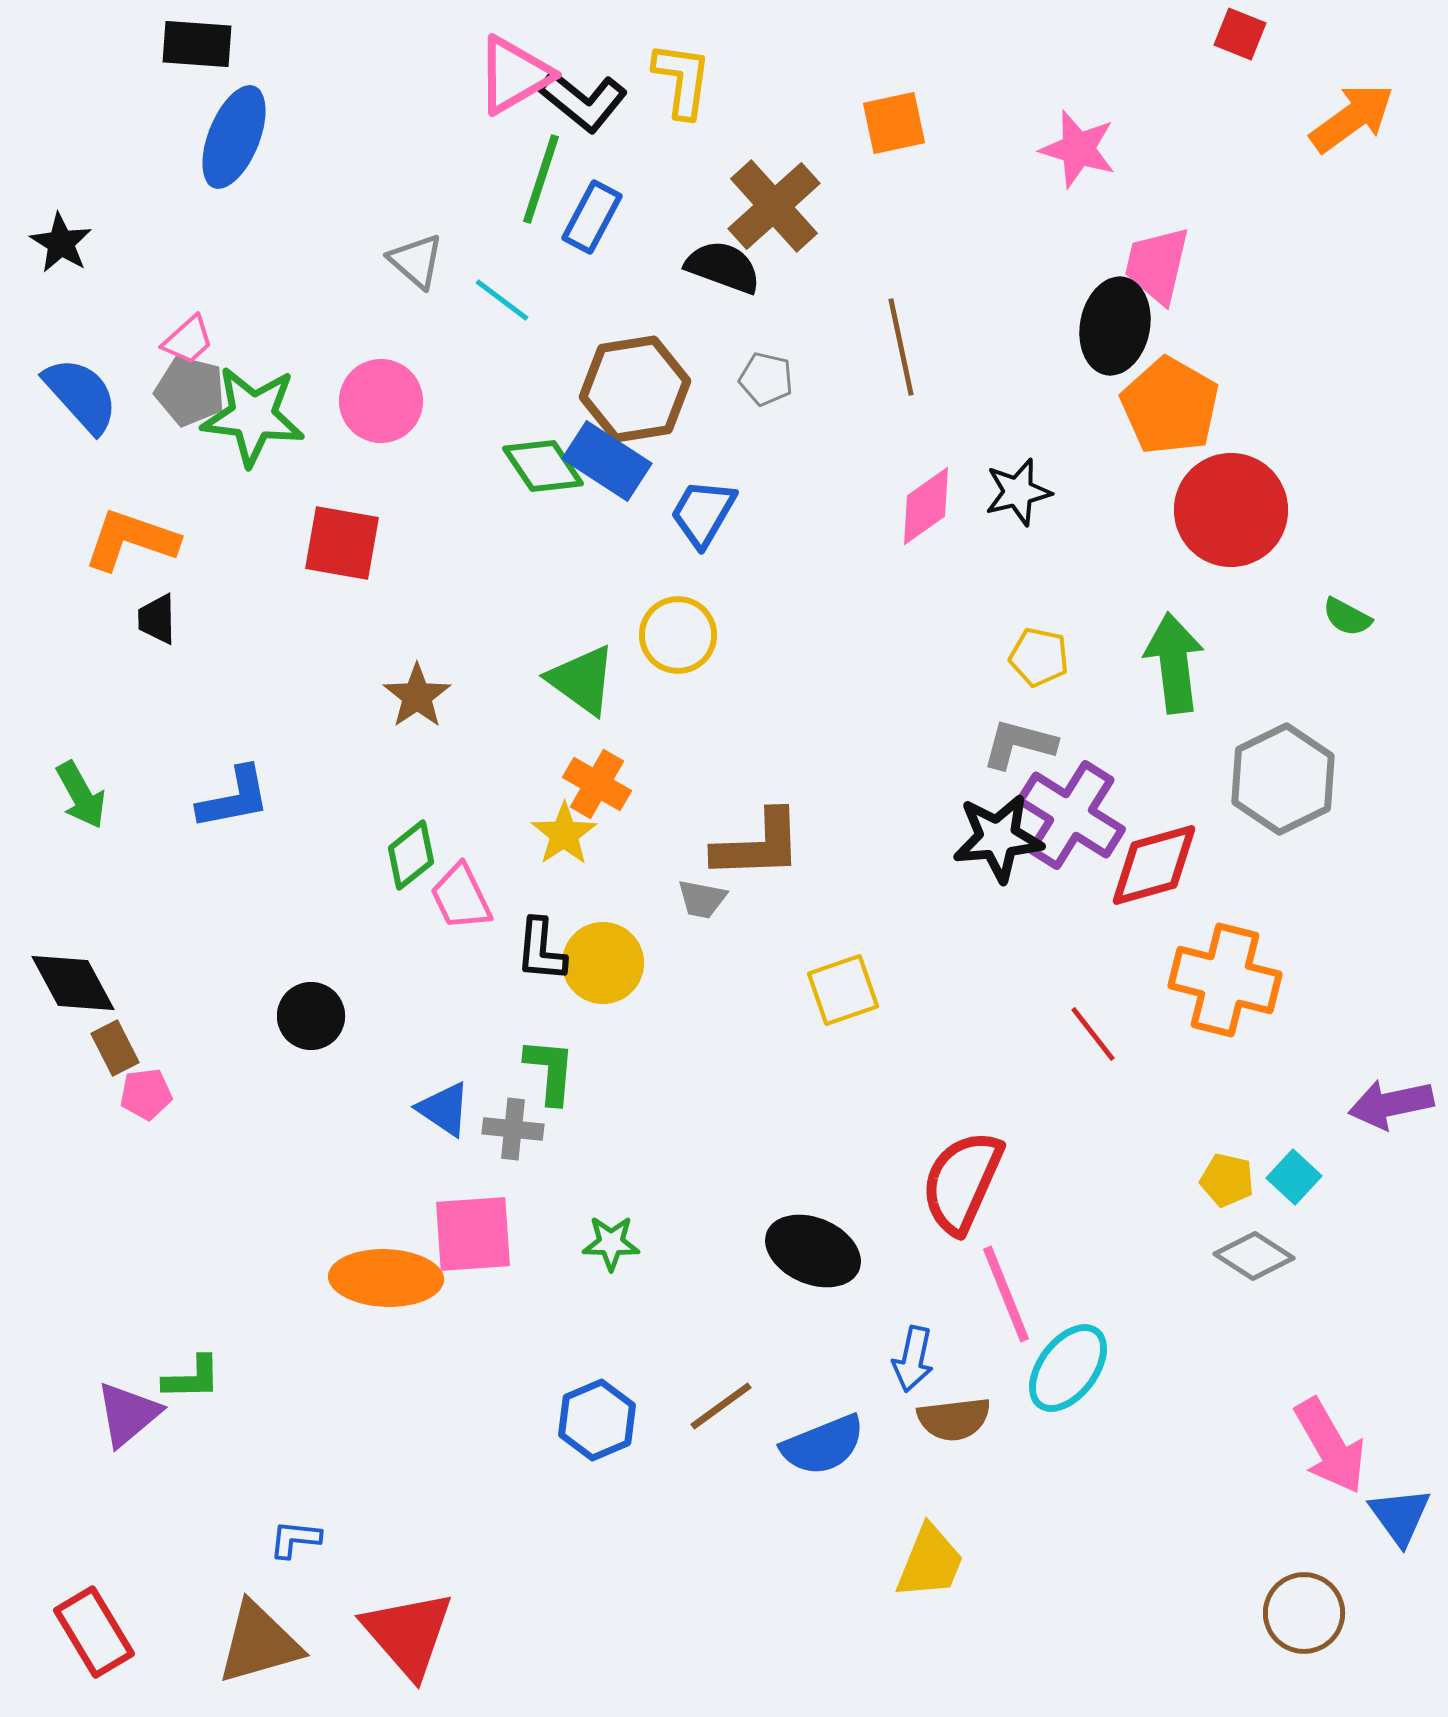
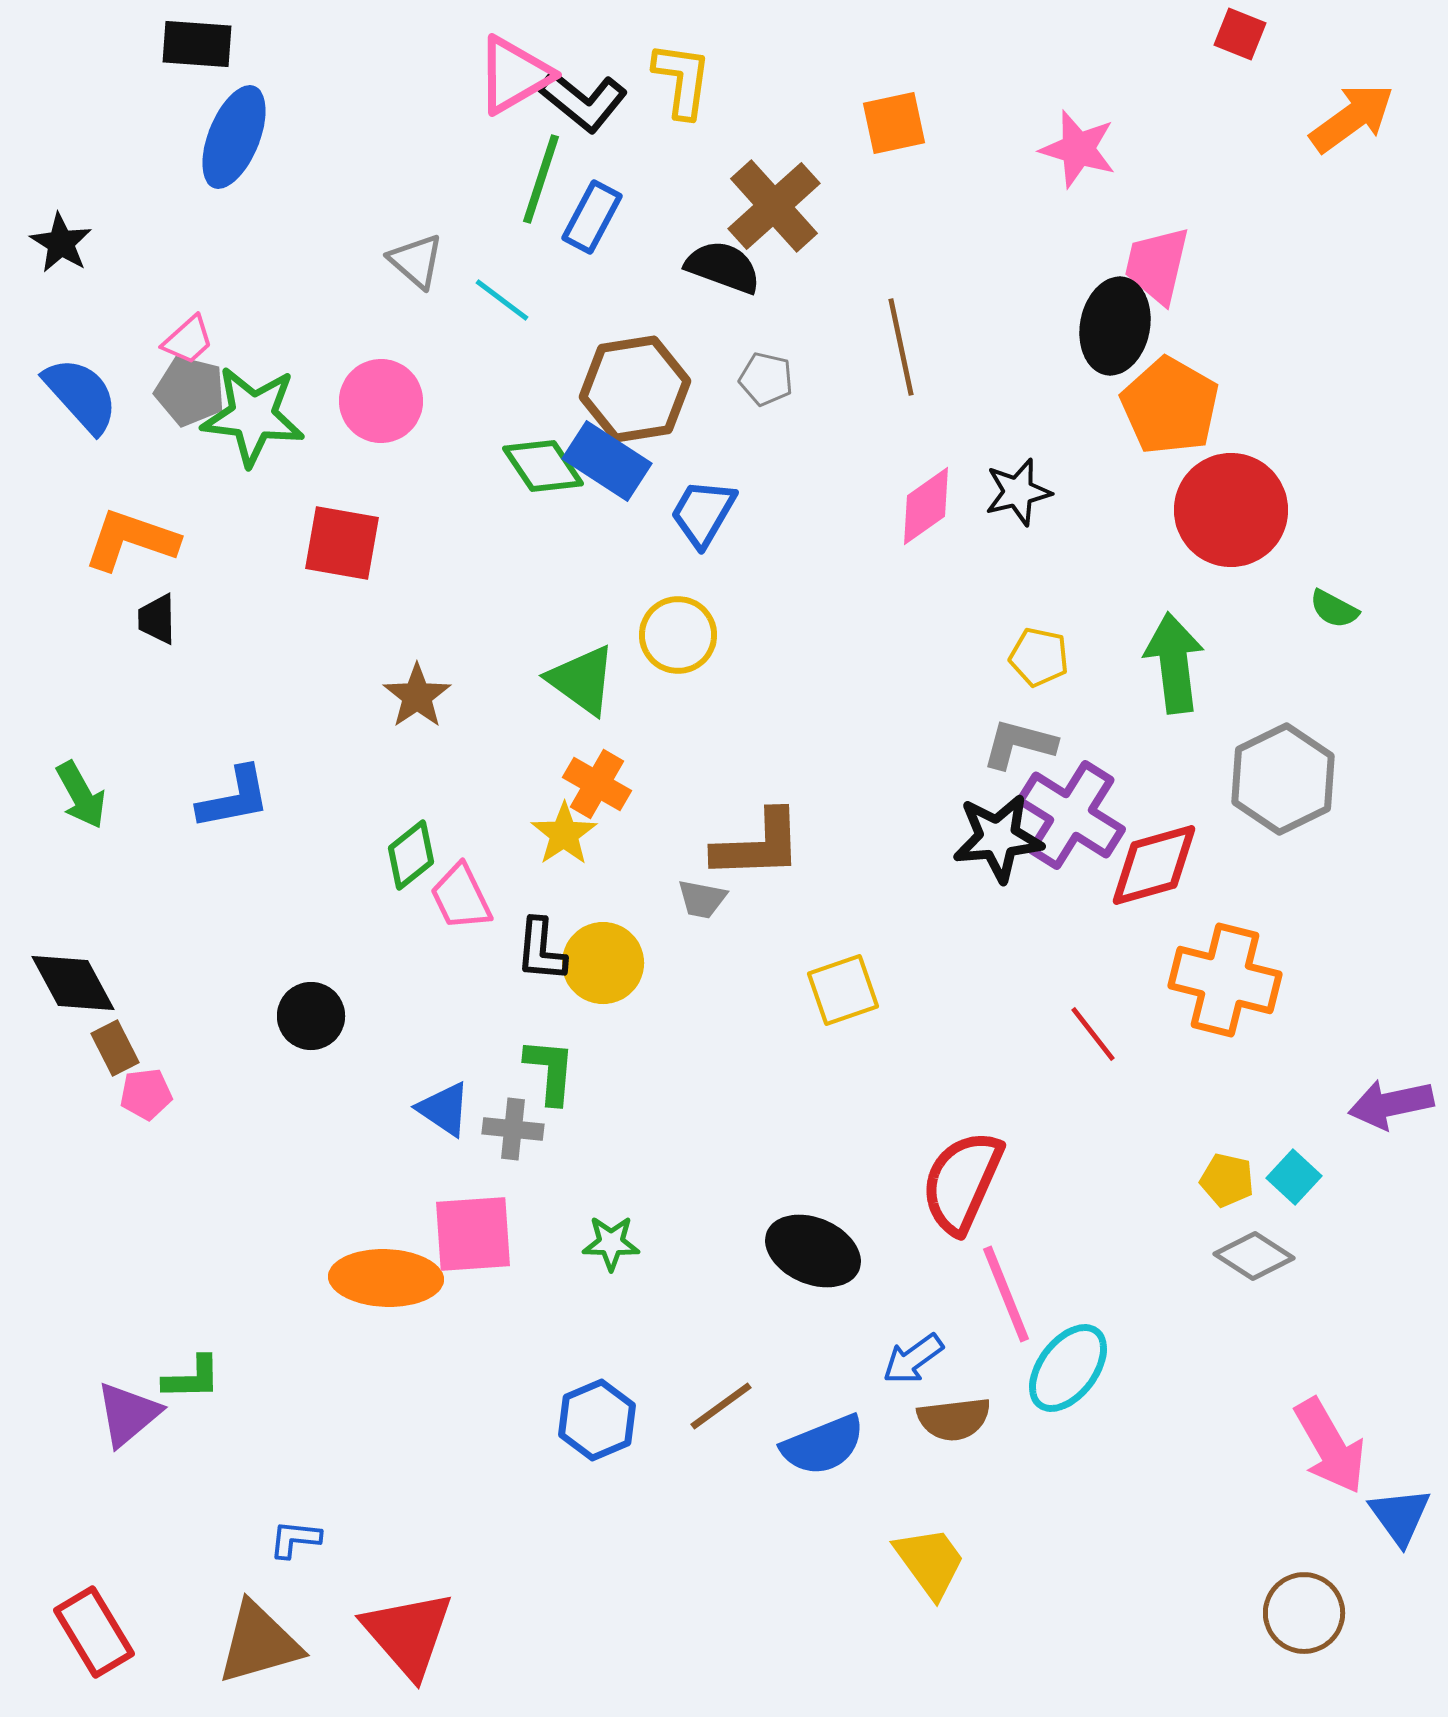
green semicircle at (1347, 617): moved 13 px left, 8 px up
blue arrow at (913, 1359): rotated 42 degrees clockwise
yellow trapezoid at (930, 1562): rotated 58 degrees counterclockwise
